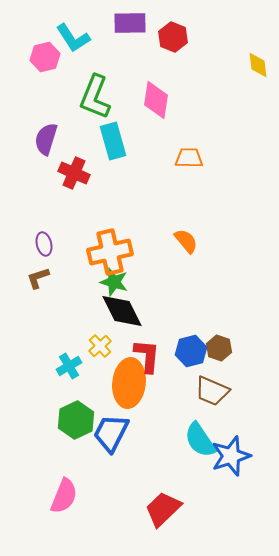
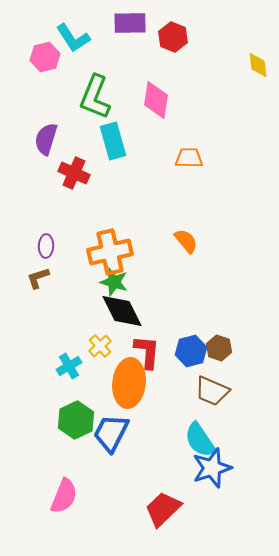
purple ellipse: moved 2 px right, 2 px down; rotated 15 degrees clockwise
red L-shape: moved 4 px up
blue star: moved 19 px left, 12 px down
